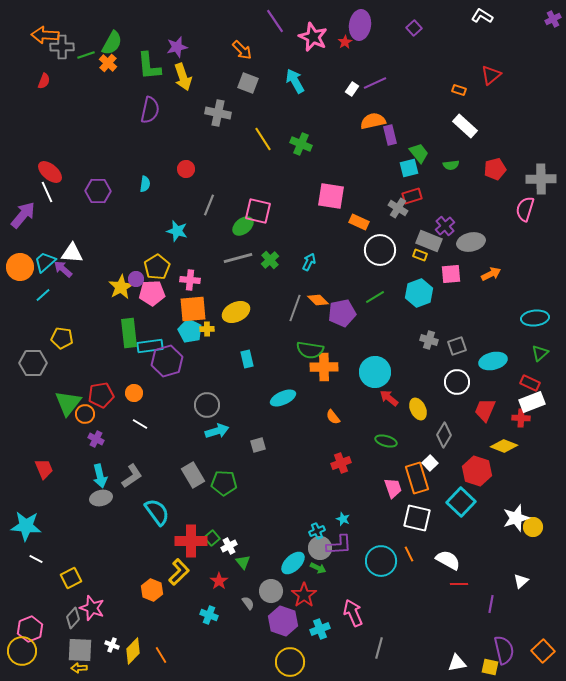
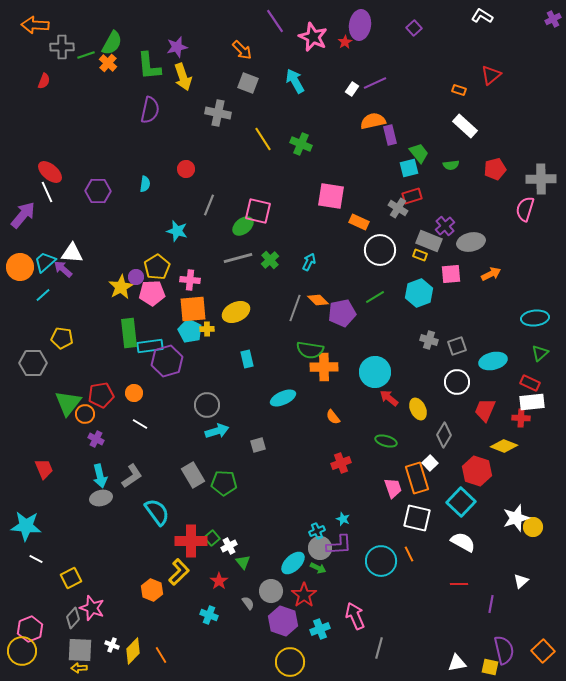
orange arrow at (45, 35): moved 10 px left, 10 px up
purple circle at (136, 279): moved 2 px up
white rectangle at (532, 402): rotated 15 degrees clockwise
white semicircle at (448, 560): moved 15 px right, 18 px up
pink arrow at (353, 613): moved 2 px right, 3 px down
